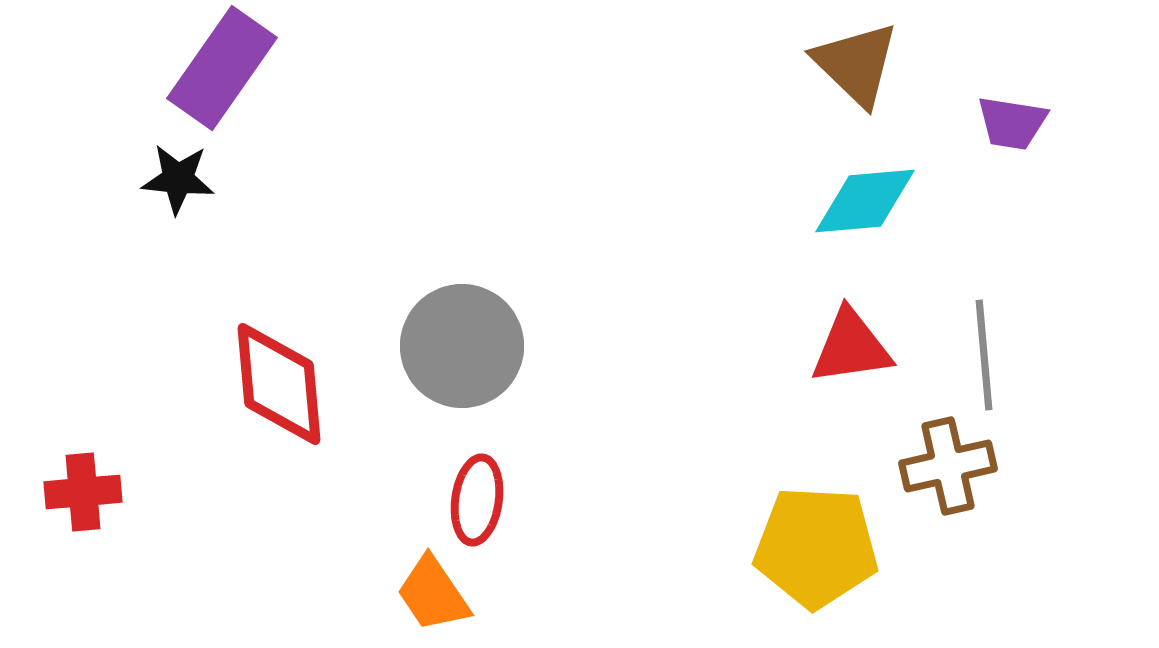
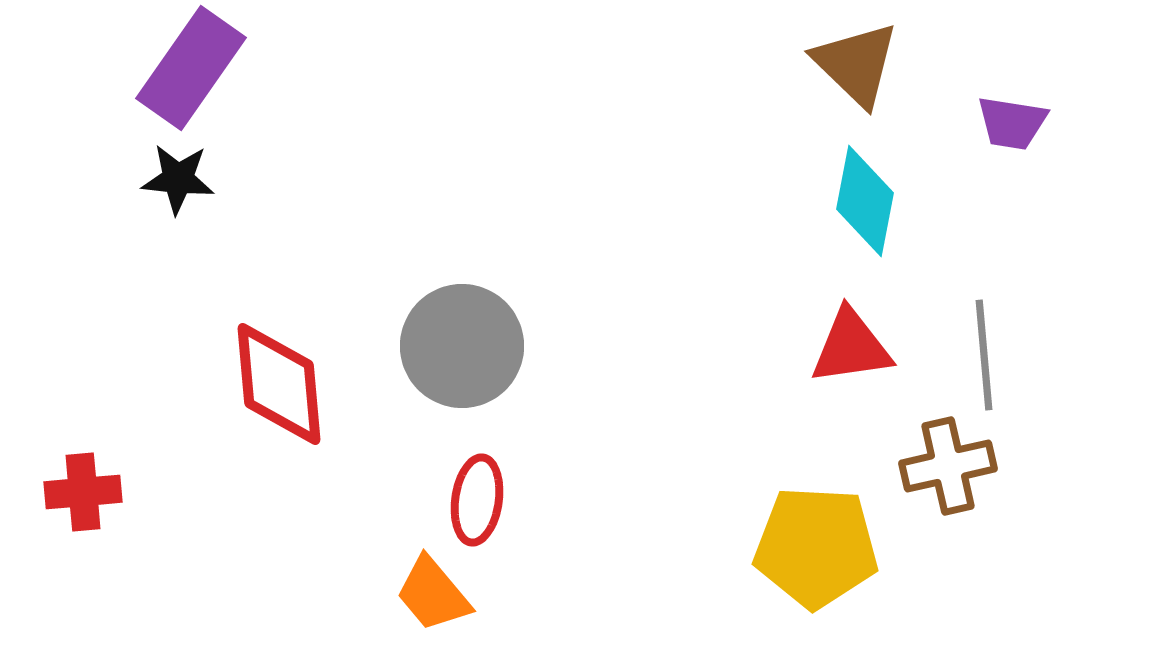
purple rectangle: moved 31 px left
cyan diamond: rotated 74 degrees counterclockwise
orange trapezoid: rotated 6 degrees counterclockwise
